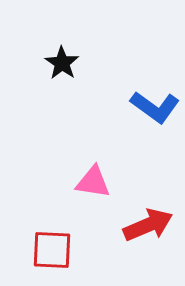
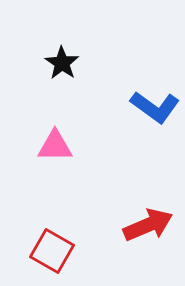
pink triangle: moved 38 px left, 36 px up; rotated 9 degrees counterclockwise
red square: moved 1 px down; rotated 27 degrees clockwise
